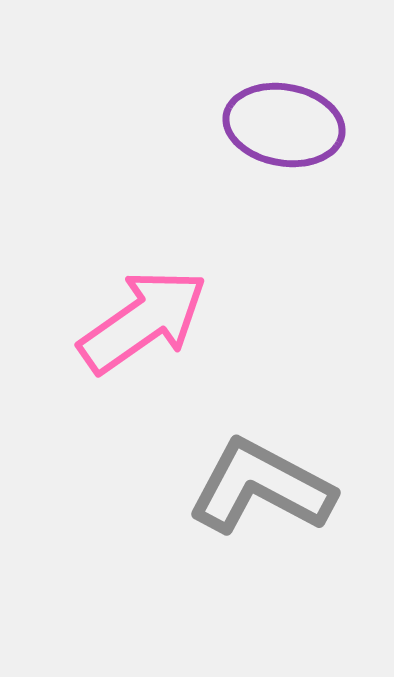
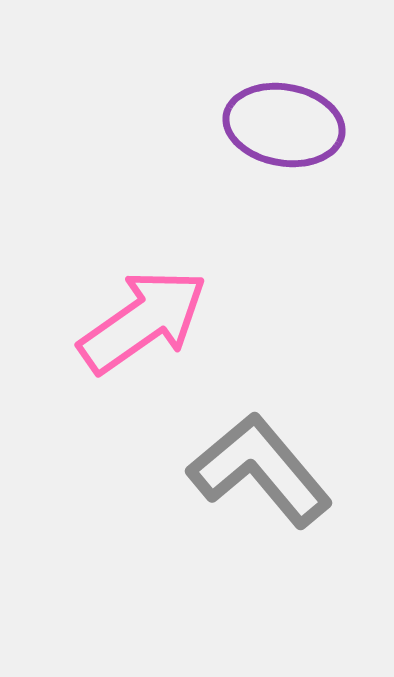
gray L-shape: moved 1 px left, 17 px up; rotated 22 degrees clockwise
